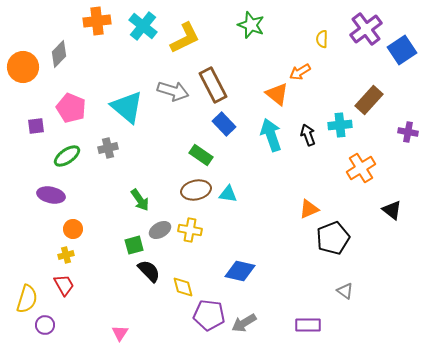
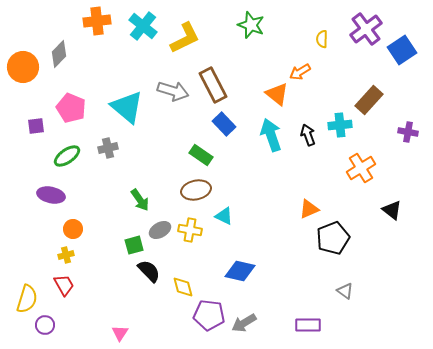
cyan triangle at (228, 194): moved 4 px left, 22 px down; rotated 18 degrees clockwise
